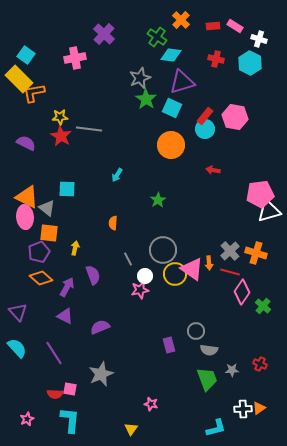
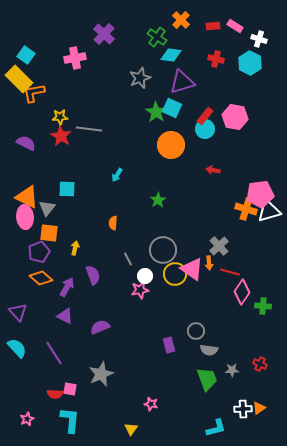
green star at (146, 99): moved 10 px right, 13 px down
gray triangle at (47, 208): rotated 30 degrees clockwise
gray cross at (230, 251): moved 11 px left, 5 px up
orange cross at (256, 253): moved 10 px left, 44 px up
green cross at (263, 306): rotated 35 degrees counterclockwise
